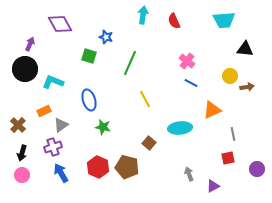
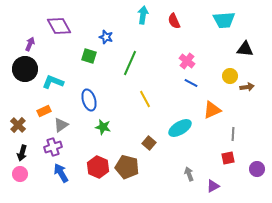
purple diamond: moved 1 px left, 2 px down
cyan ellipse: rotated 25 degrees counterclockwise
gray line: rotated 16 degrees clockwise
pink circle: moved 2 px left, 1 px up
